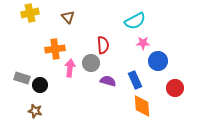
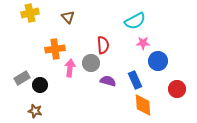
gray rectangle: rotated 49 degrees counterclockwise
red circle: moved 2 px right, 1 px down
orange diamond: moved 1 px right, 1 px up
